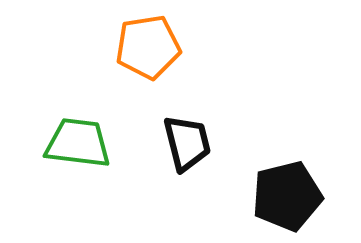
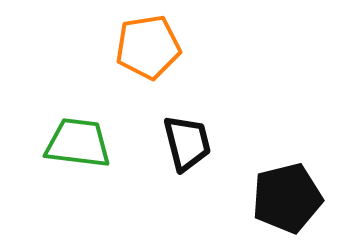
black pentagon: moved 2 px down
